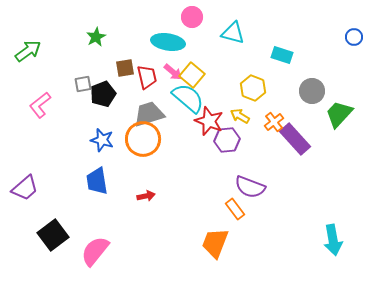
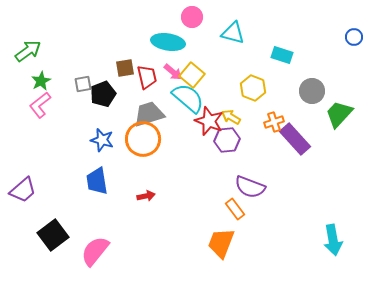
green star: moved 55 px left, 44 px down
yellow arrow: moved 9 px left, 1 px down
orange cross: rotated 18 degrees clockwise
purple trapezoid: moved 2 px left, 2 px down
orange trapezoid: moved 6 px right
